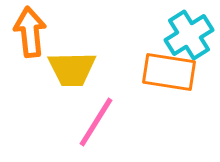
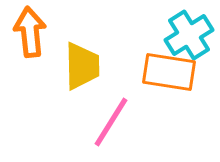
yellow trapezoid: moved 10 px right, 3 px up; rotated 90 degrees counterclockwise
pink line: moved 15 px right
